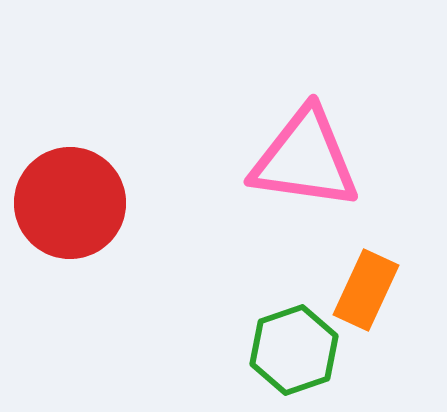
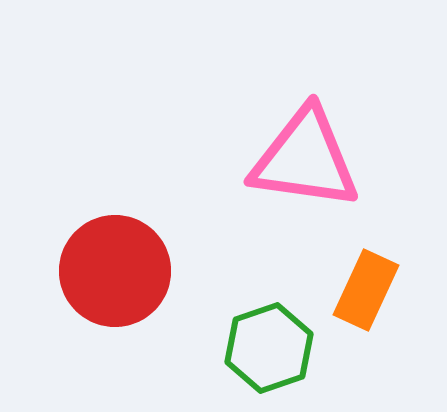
red circle: moved 45 px right, 68 px down
green hexagon: moved 25 px left, 2 px up
